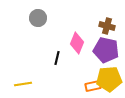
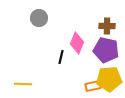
gray circle: moved 1 px right
brown cross: rotated 14 degrees counterclockwise
black line: moved 4 px right, 1 px up
yellow line: rotated 12 degrees clockwise
